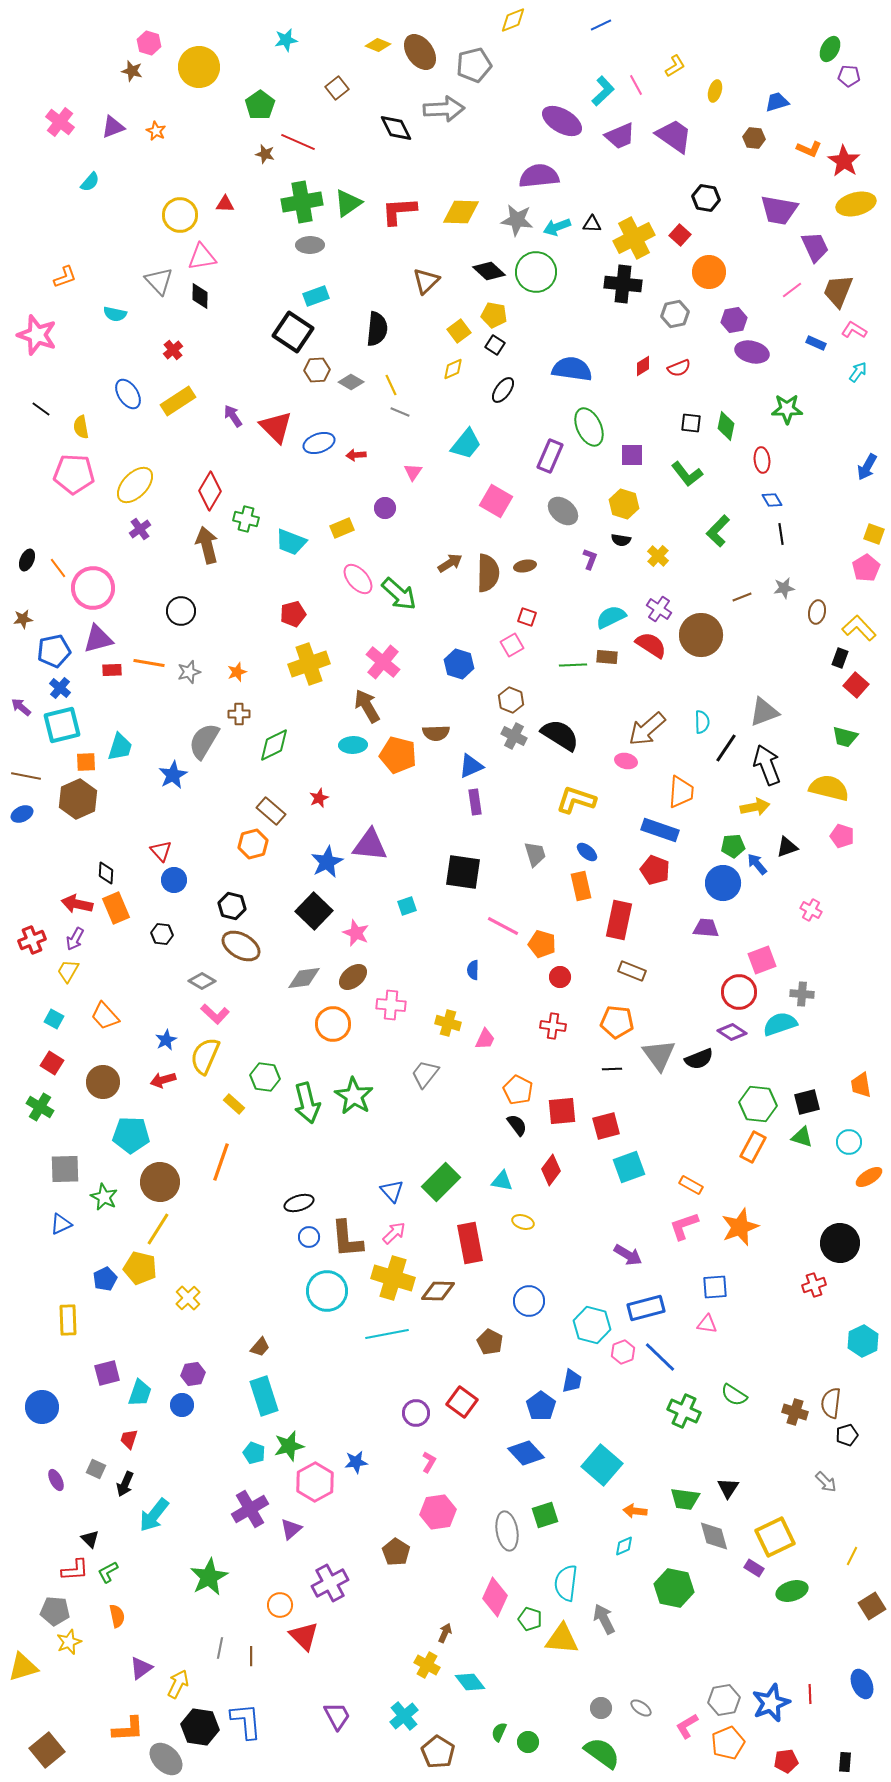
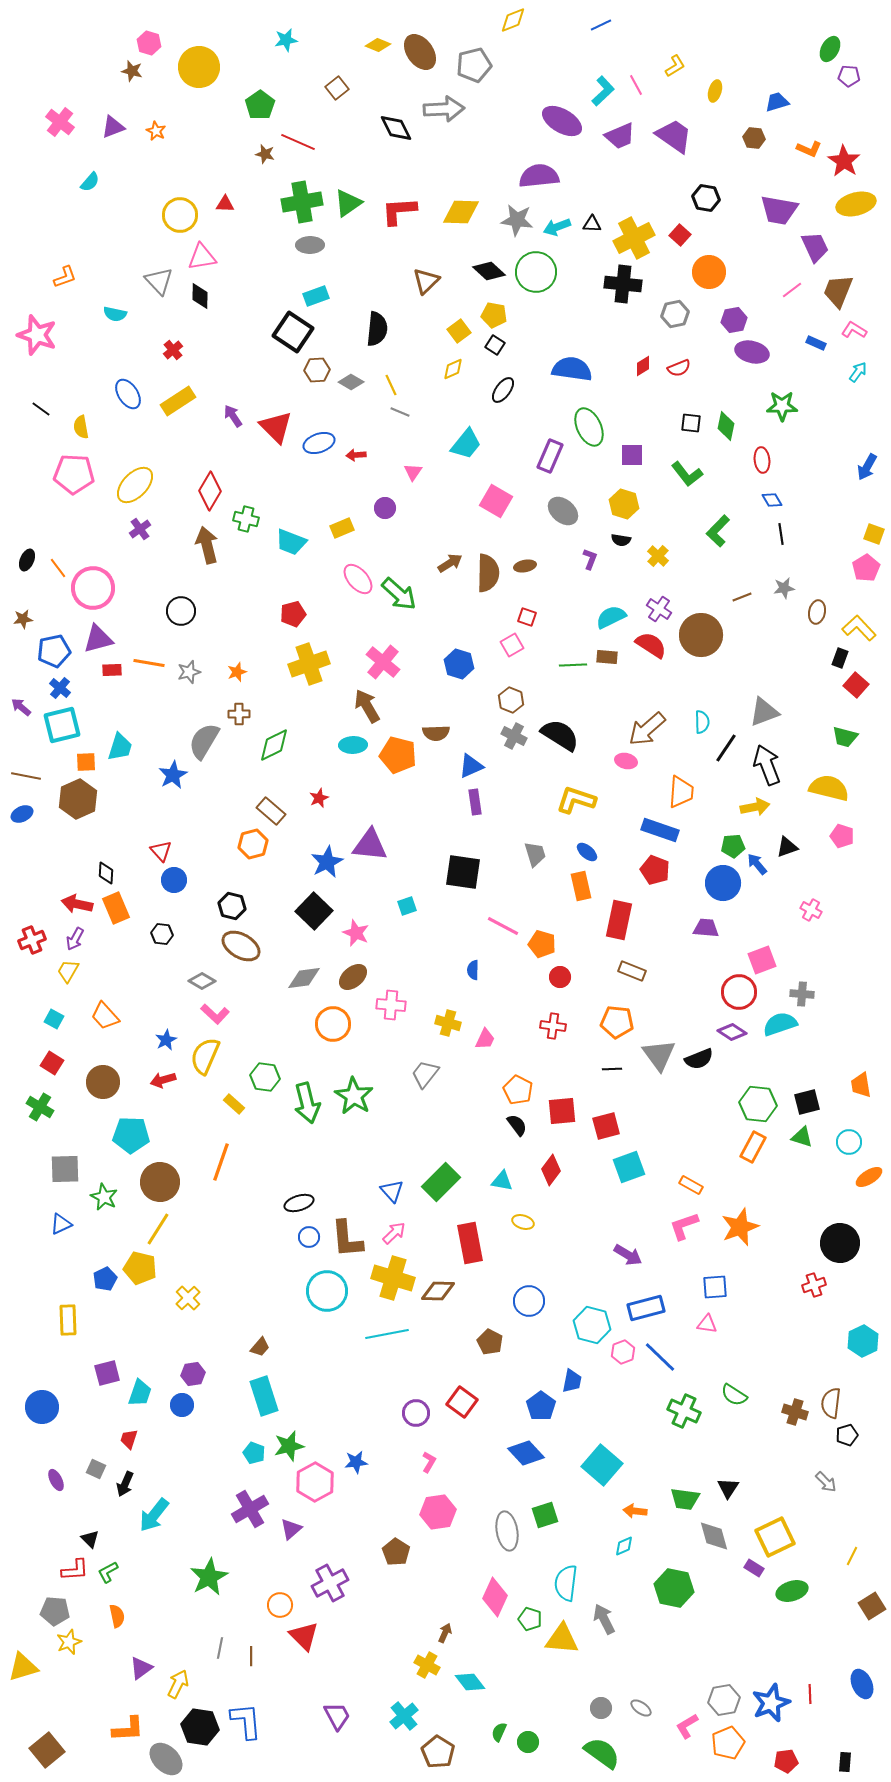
green star at (787, 409): moved 5 px left, 3 px up
